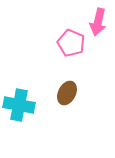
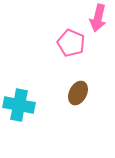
pink arrow: moved 4 px up
brown ellipse: moved 11 px right
